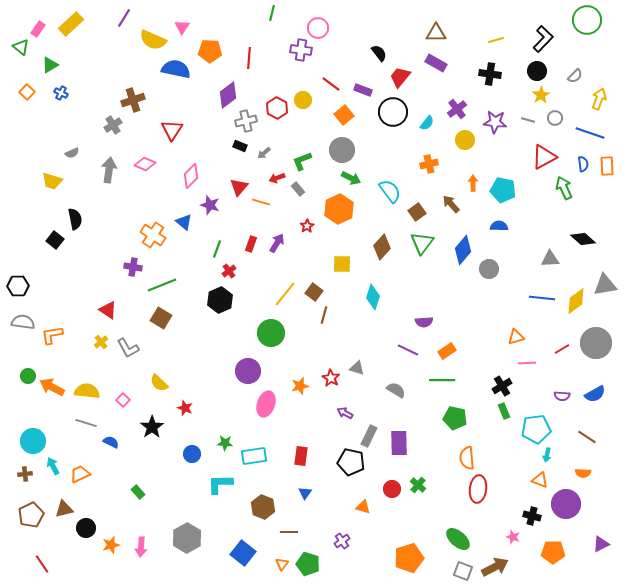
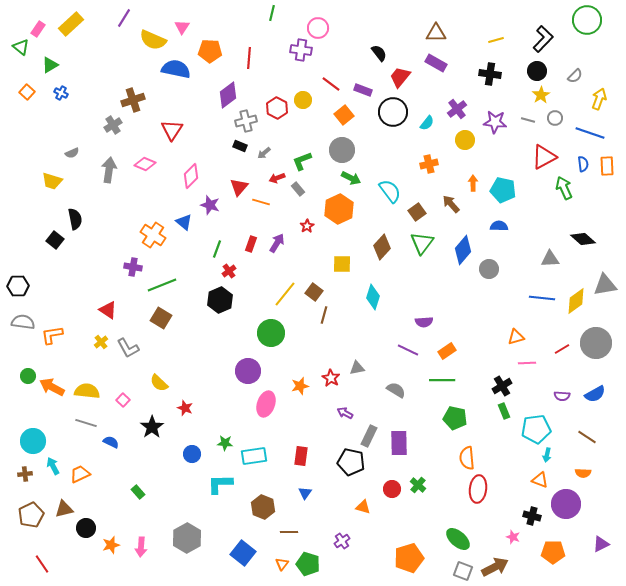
gray triangle at (357, 368): rotated 28 degrees counterclockwise
